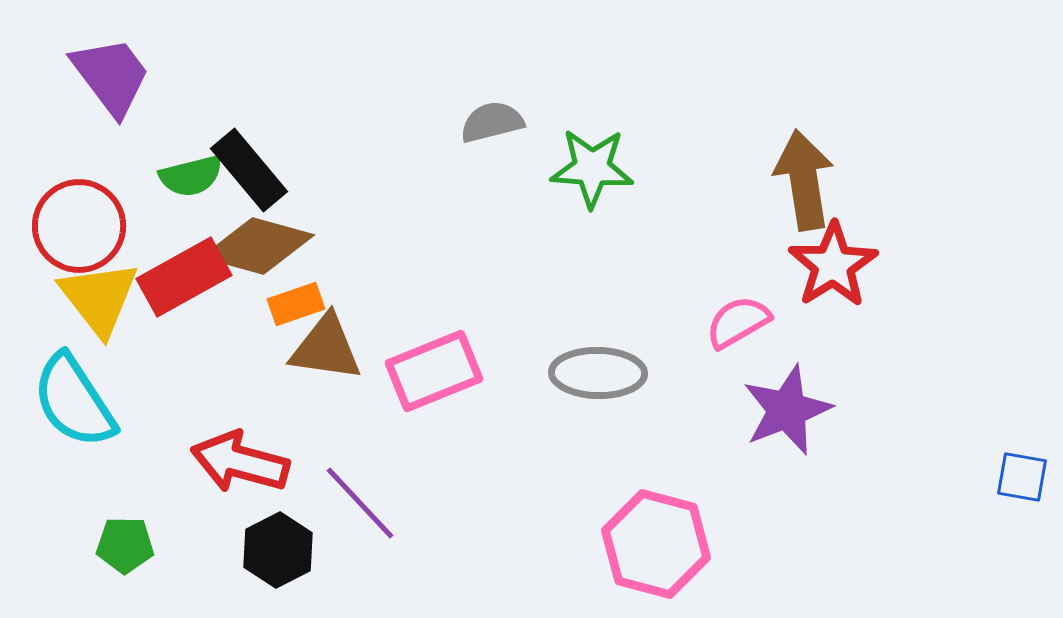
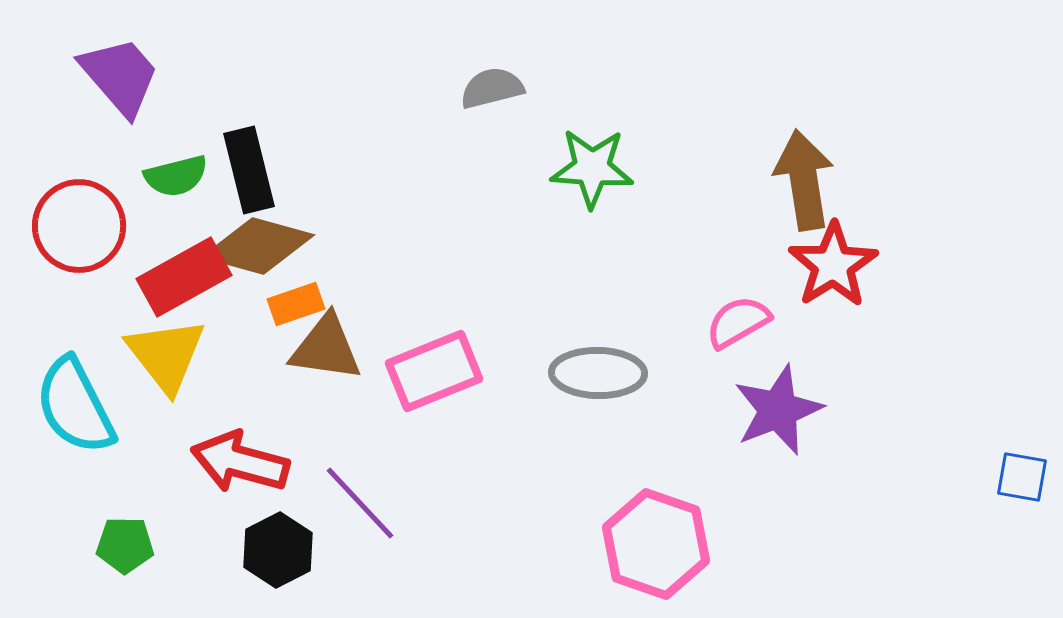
purple trapezoid: moved 9 px right; rotated 4 degrees counterclockwise
gray semicircle: moved 34 px up
black rectangle: rotated 26 degrees clockwise
green semicircle: moved 15 px left
yellow triangle: moved 67 px right, 57 px down
cyan semicircle: moved 1 px right, 5 px down; rotated 6 degrees clockwise
purple star: moved 9 px left
pink hexagon: rotated 4 degrees clockwise
